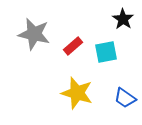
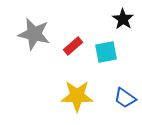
yellow star: moved 3 px down; rotated 16 degrees counterclockwise
